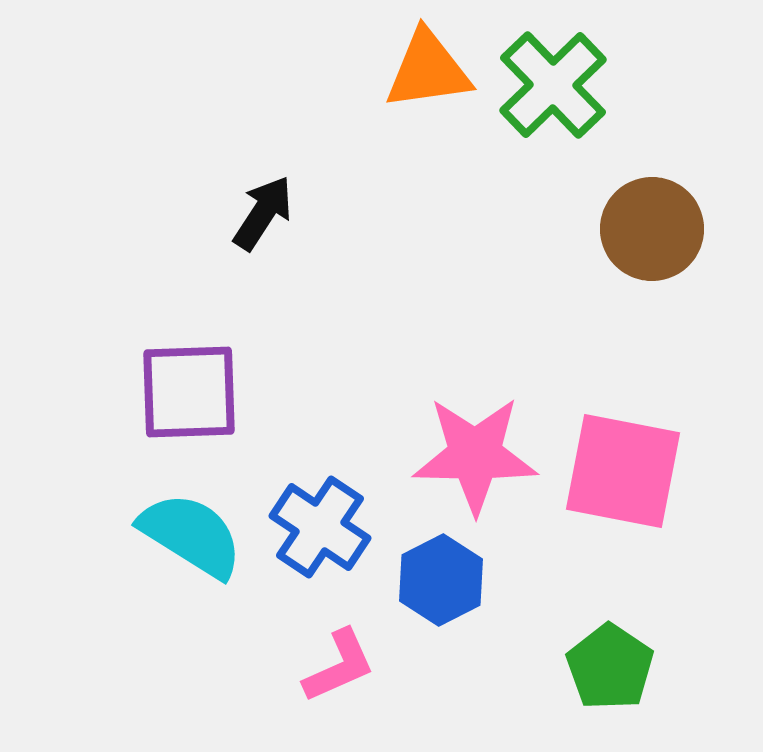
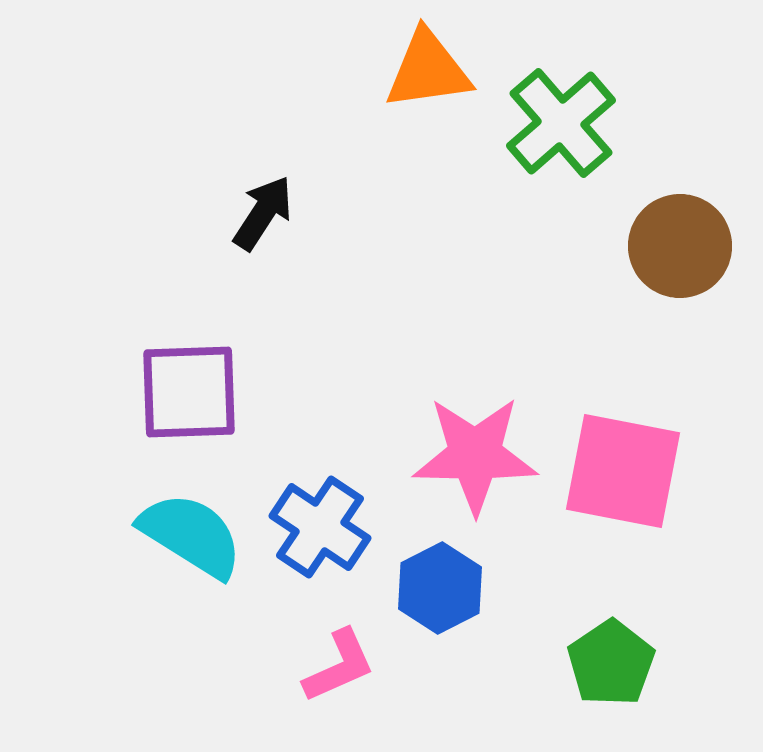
green cross: moved 8 px right, 38 px down; rotated 3 degrees clockwise
brown circle: moved 28 px right, 17 px down
blue hexagon: moved 1 px left, 8 px down
green pentagon: moved 1 px right, 4 px up; rotated 4 degrees clockwise
